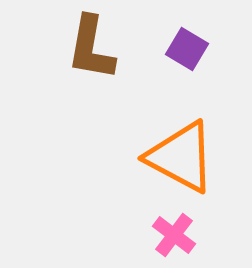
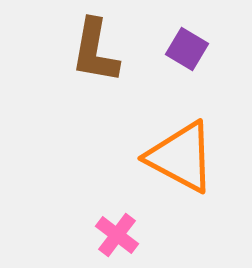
brown L-shape: moved 4 px right, 3 px down
pink cross: moved 57 px left
